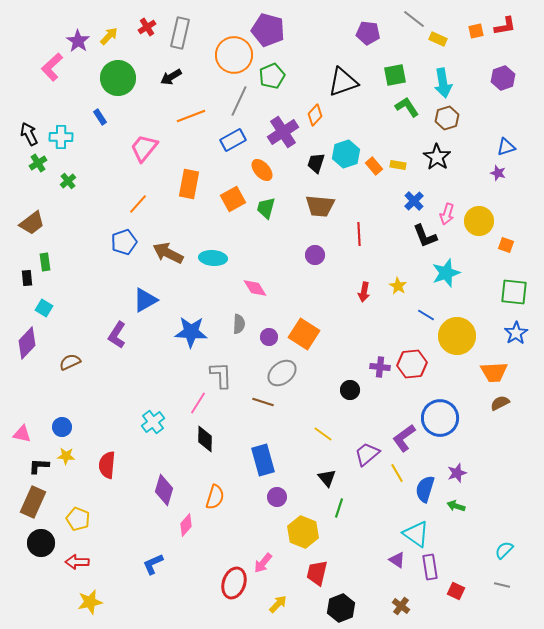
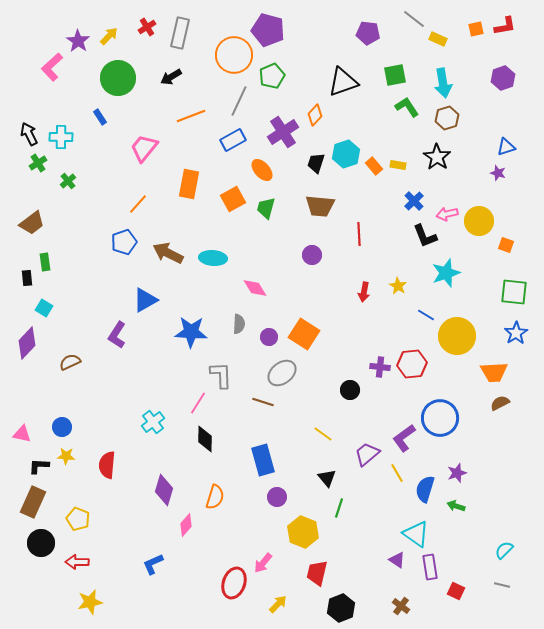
orange square at (476, 31): moved 2 px up
pink arrow at (447, 214): rotated 60 degrees clockwise
purple circle at (315, 255): moved 3 px left
